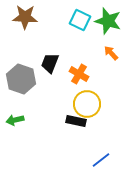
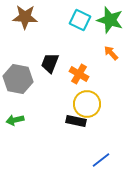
green star: moved 2 px right, 1 px up
gray hexagon: moved 3 px left; rotated 8 degrees counterclockwise
